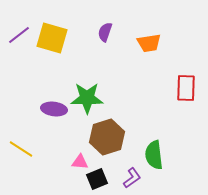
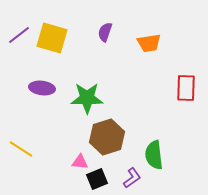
purple ellipse: moved 12 px left, 21 px up
